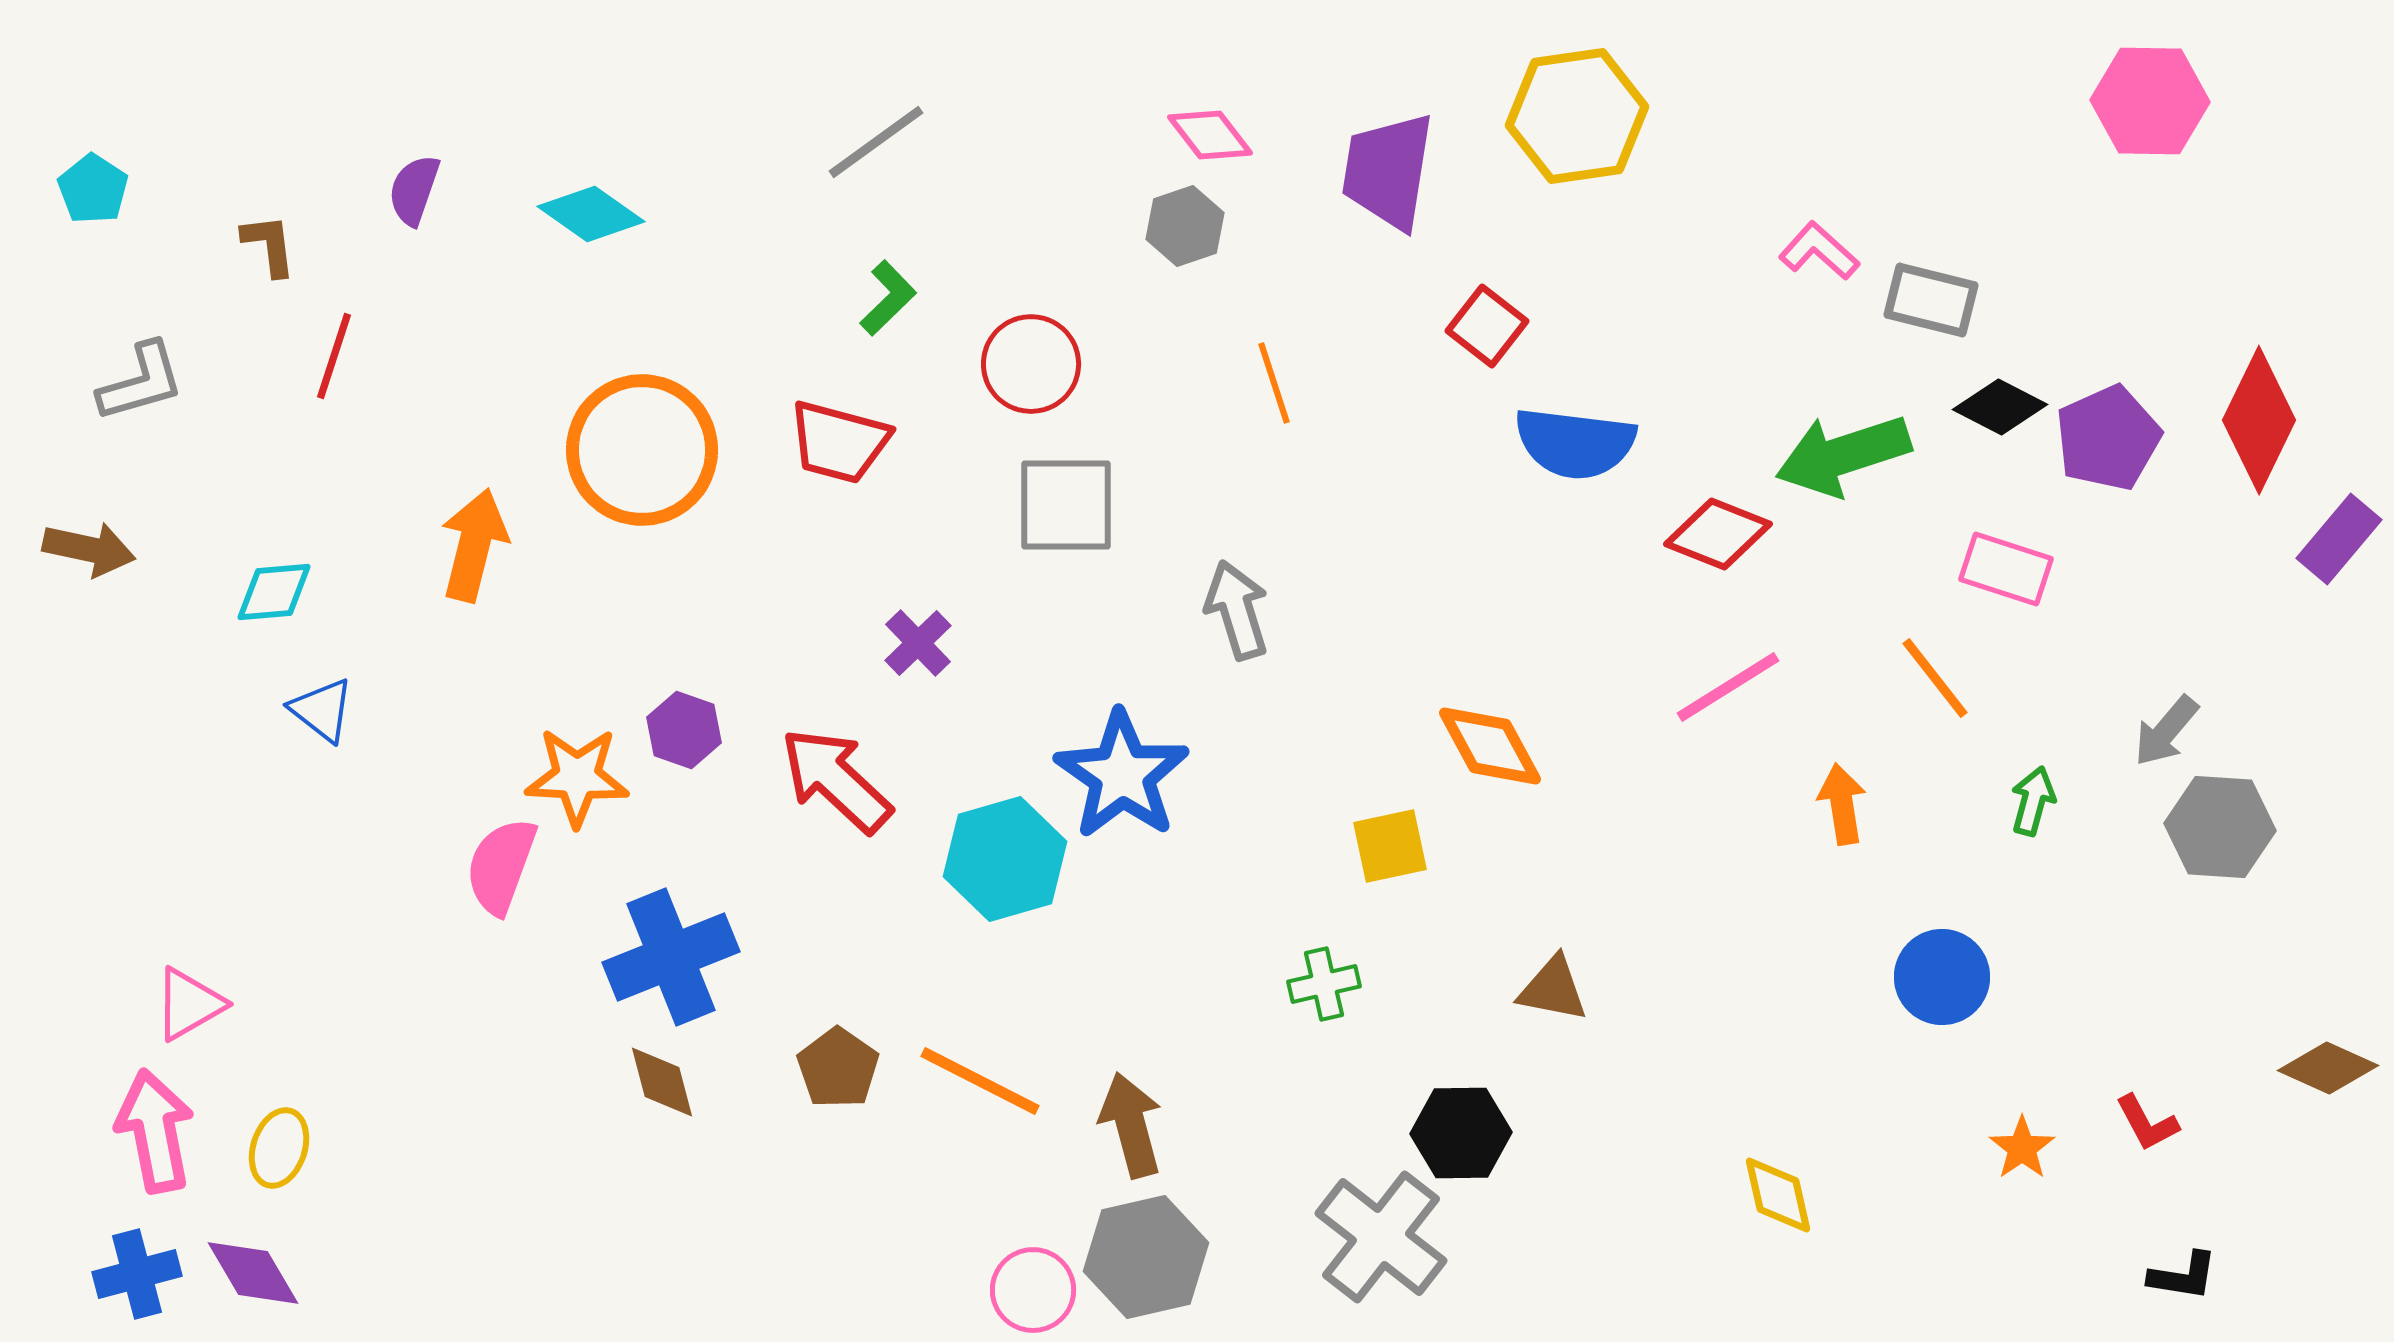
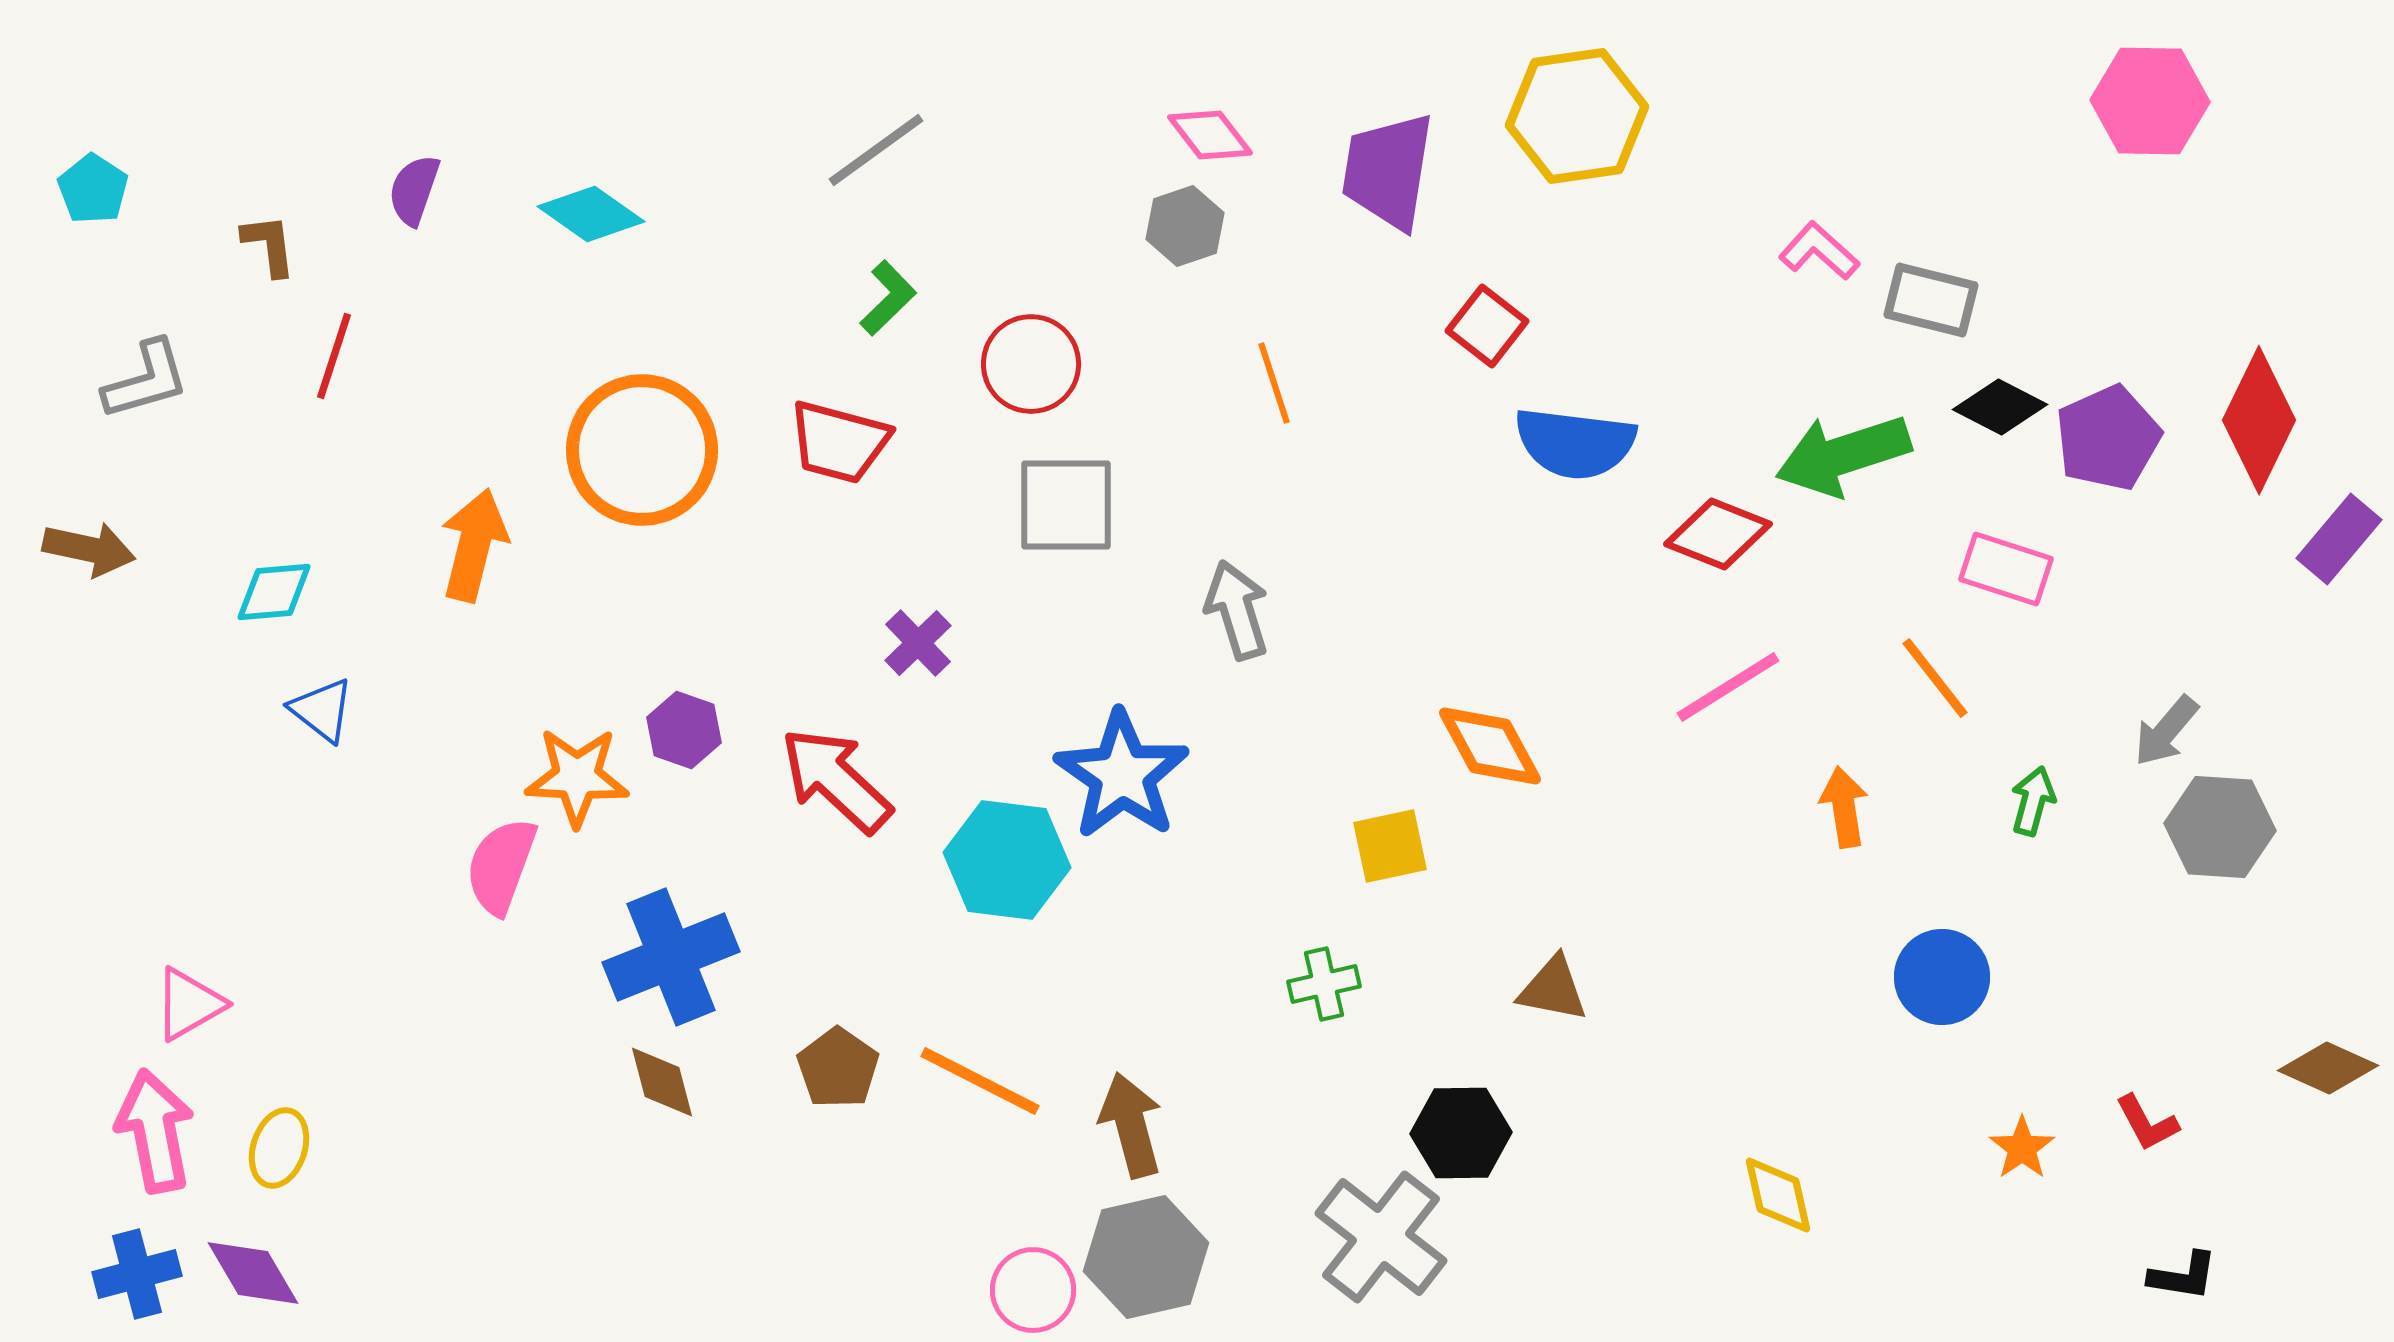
gray line at (876, 142): moved 8 px down
gray L-shape at (141, 382): moved 5 px right, 2 px up
orange arrow at (1842, 804): moved 2 px right, 3 px down
cyan hexagon at (1005, 859): moved 2 px right, 1 px down; rotated 23 degrees clockwise
